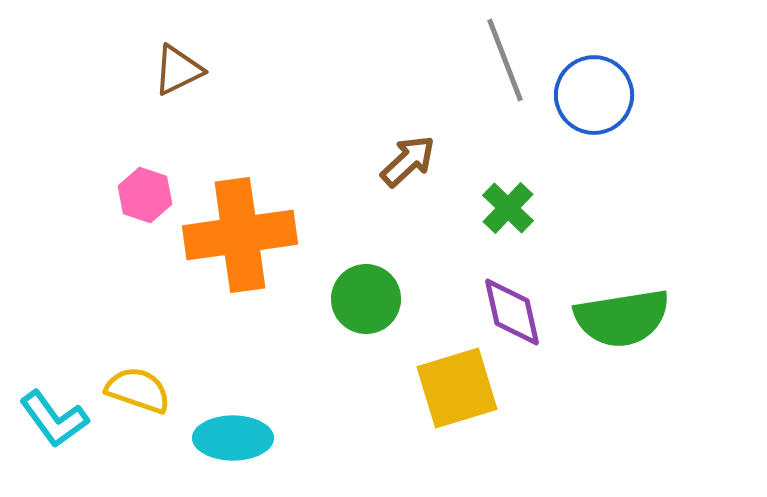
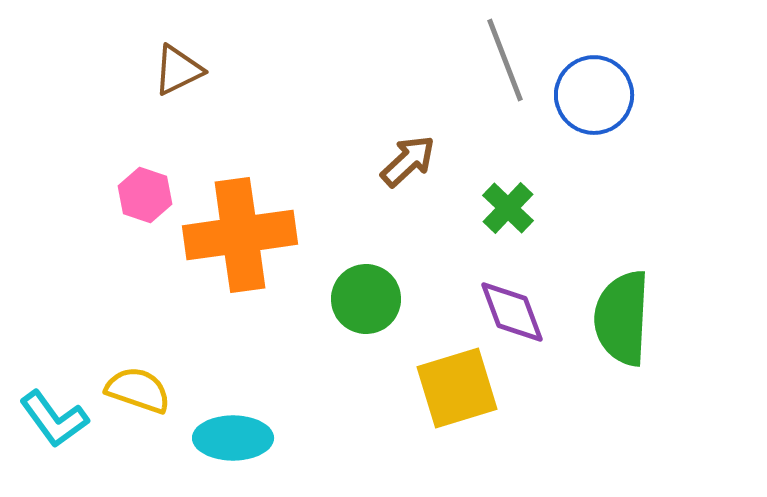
purple diamond: rotated 8 degrees counterclockwise
green semicircle: rotated 102 degrees clockwise
